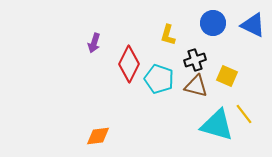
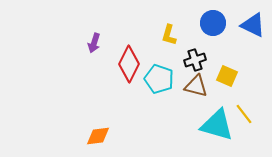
yellow L-shape: moved 1 px right
